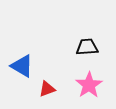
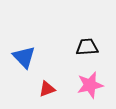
blue triangle: moved 2 px right, 9 px up; rotated 15 degrees clockwise
pink star: moved 1 px right; rotated 20 degrees clockwise
